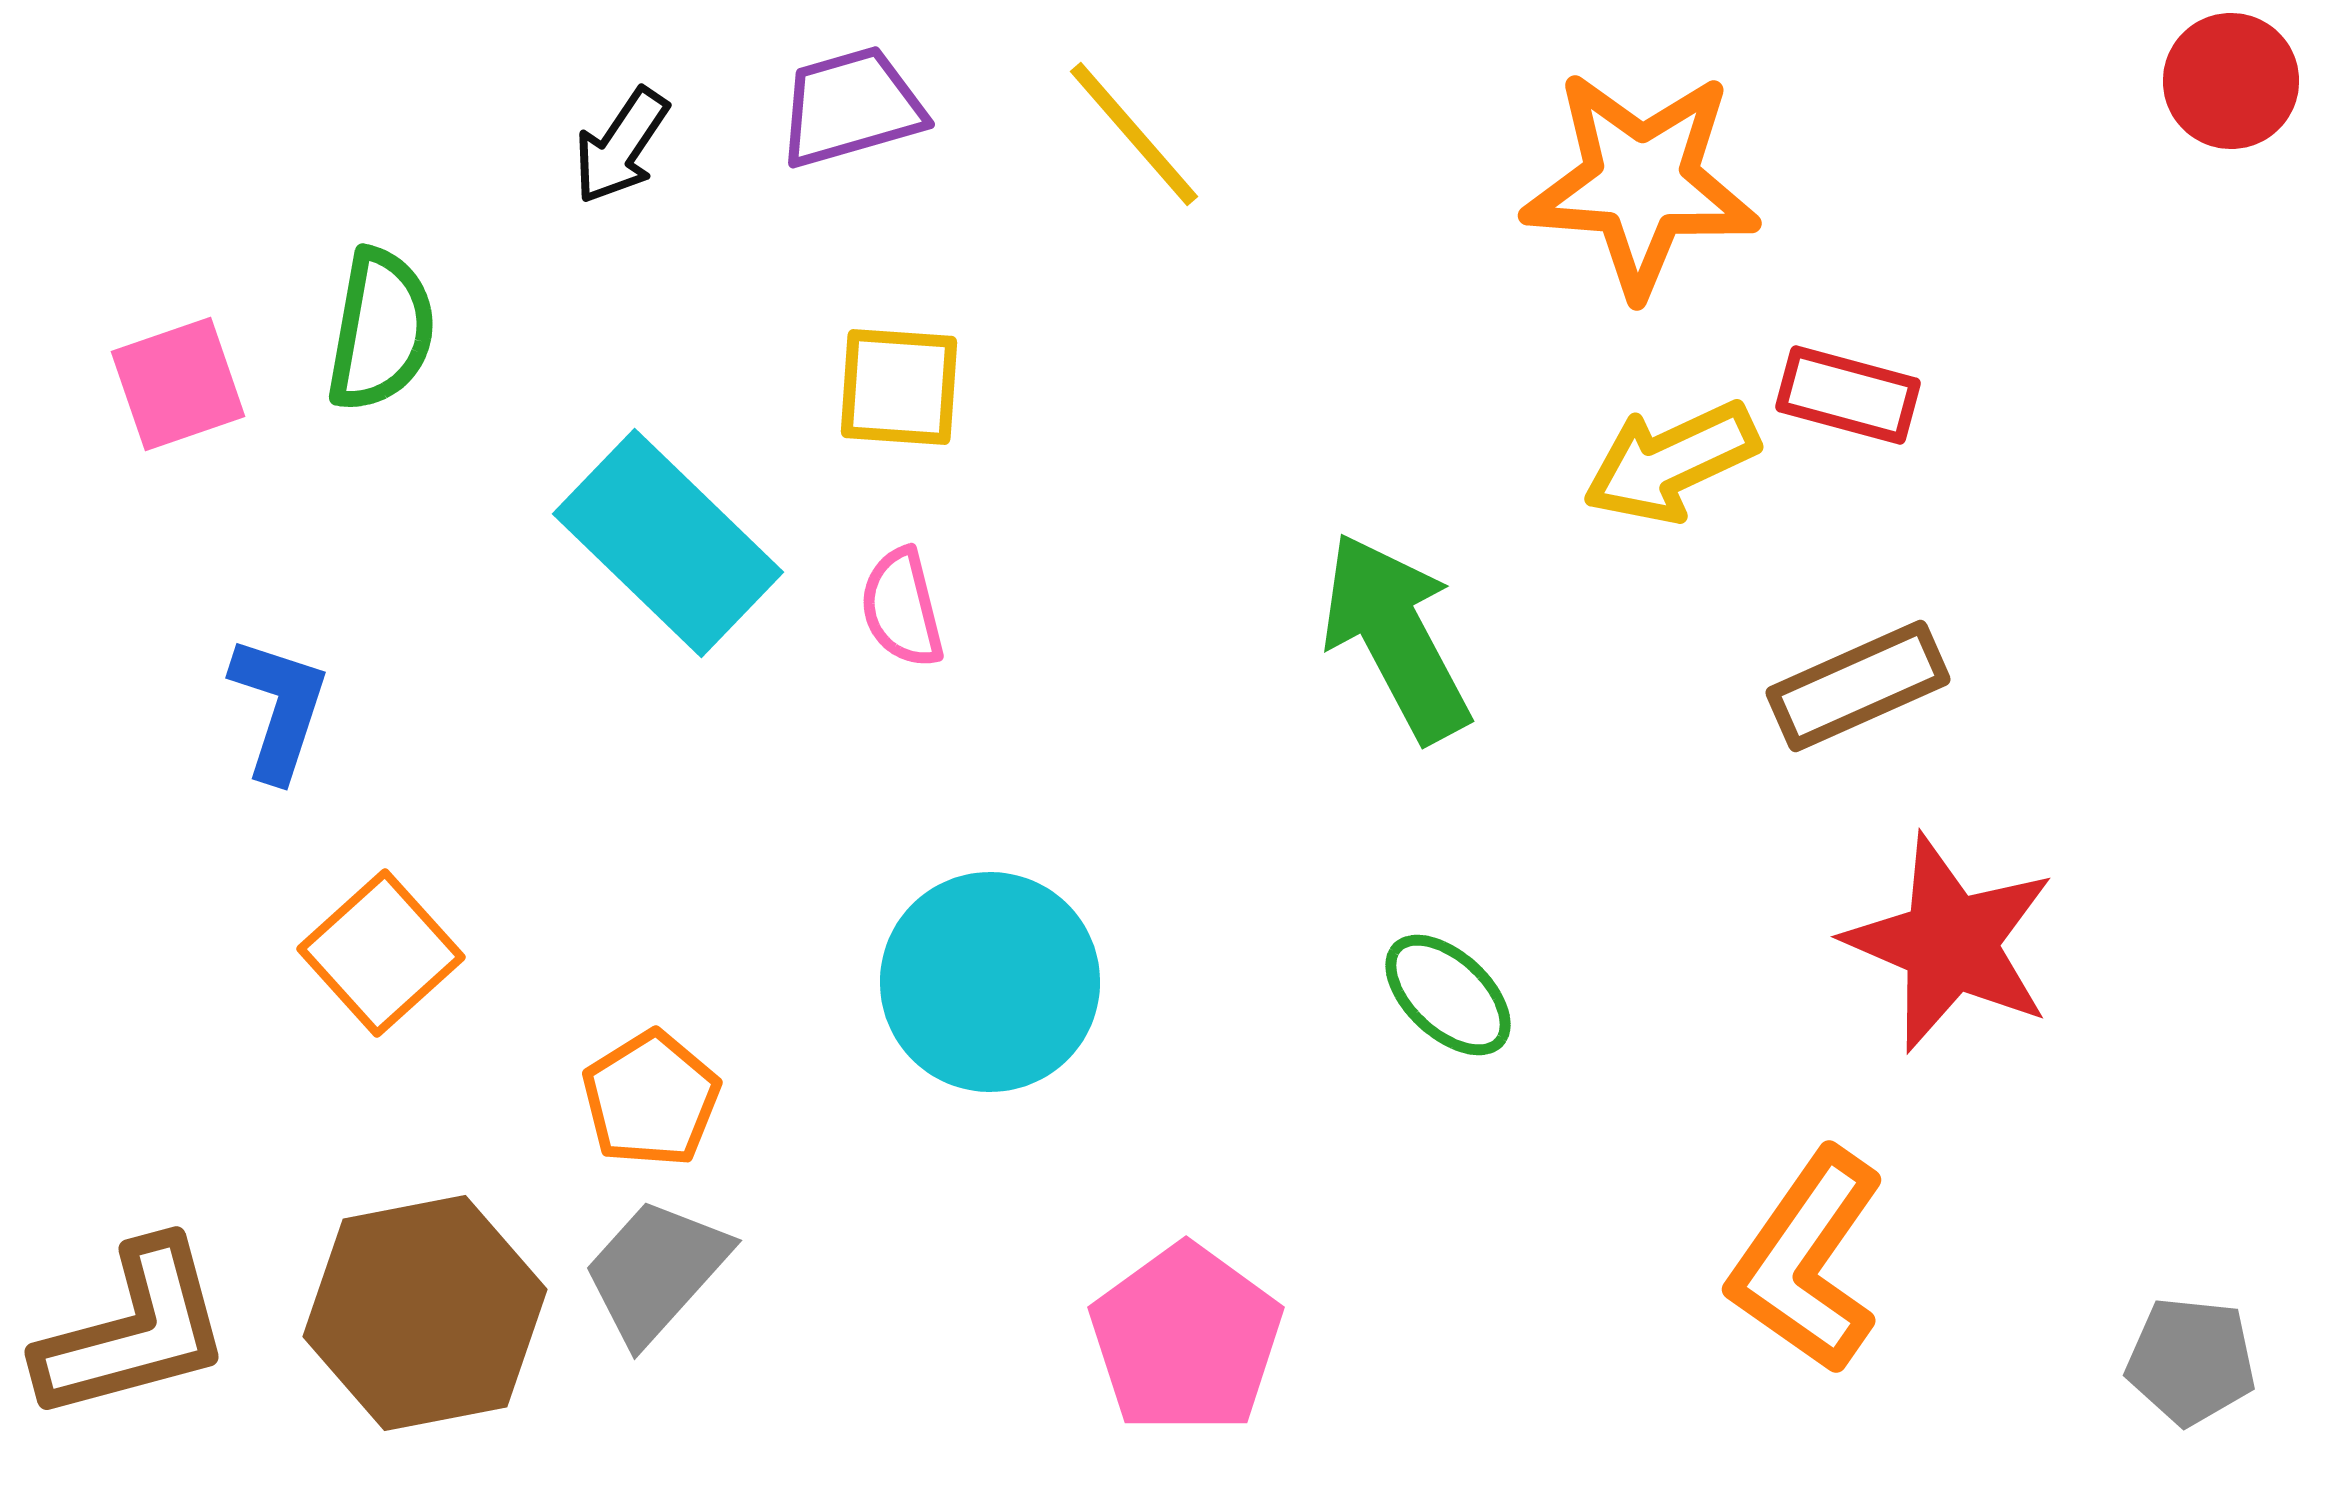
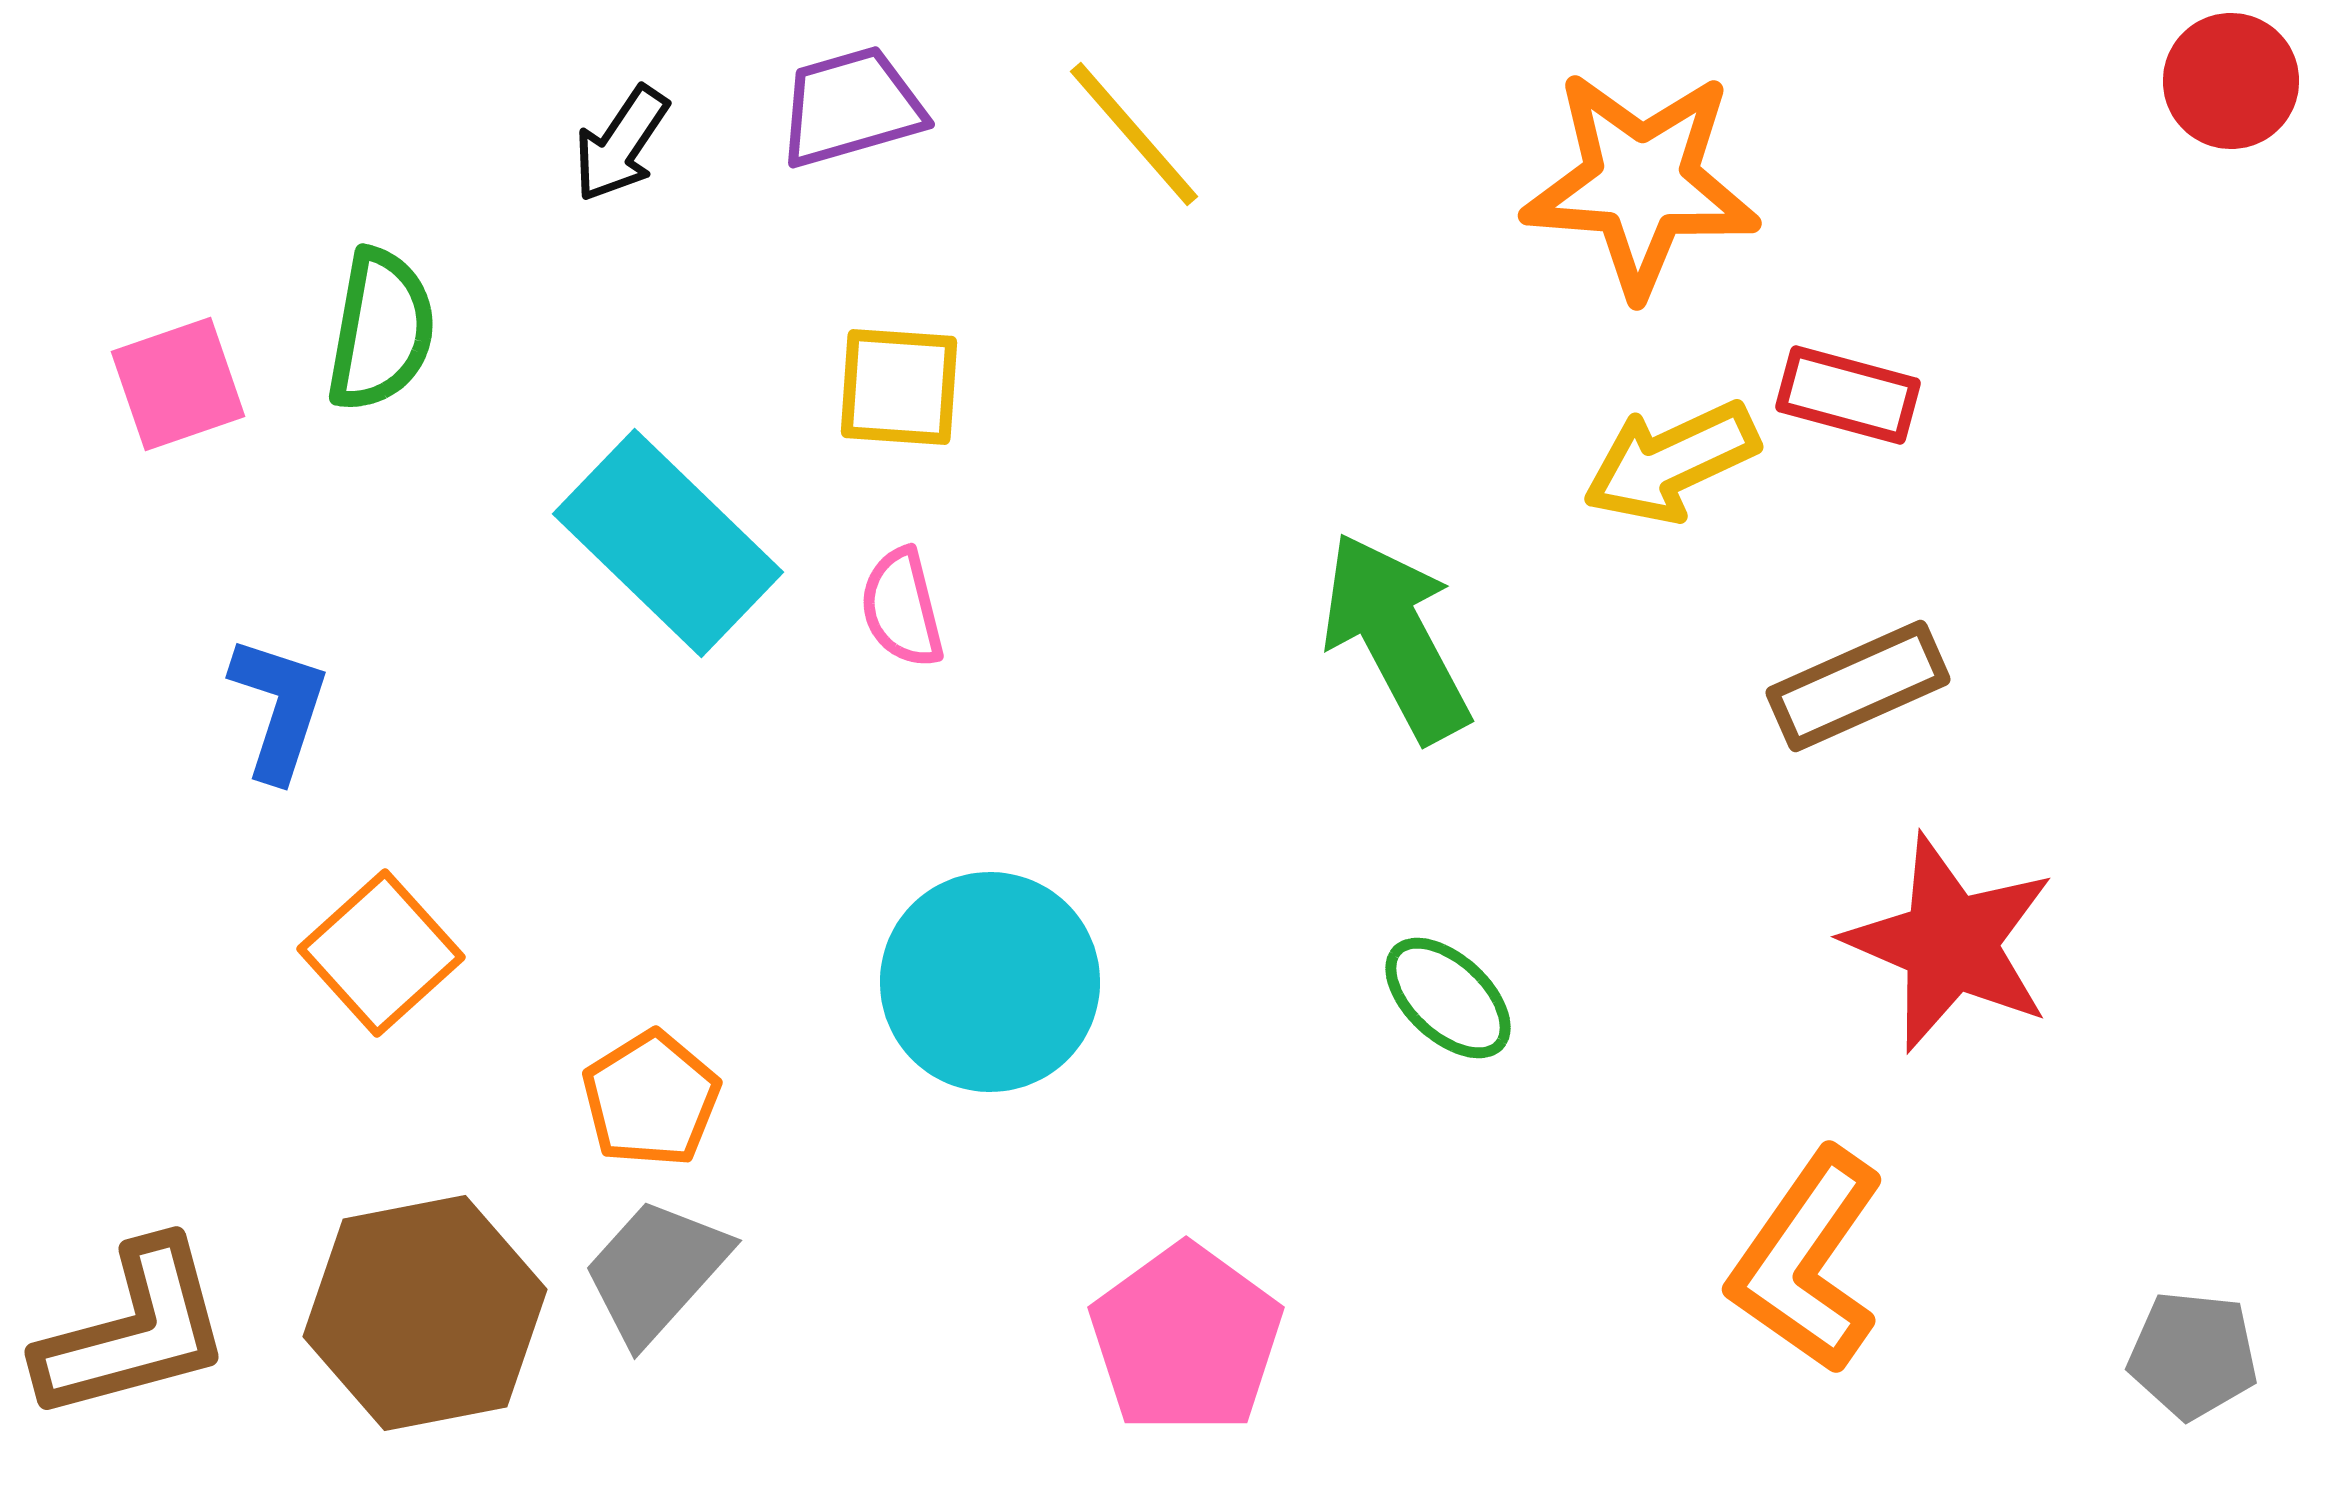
black arrow: moved 2 px up
green ellipse: moved 3 px down
gray pentagon: moved 2 px right, 6 px up
